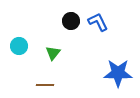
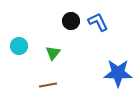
brown line: moved 3 px right; rotated 12 degrees counterclockwise
